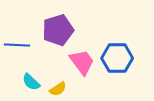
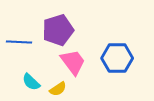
blue line: moved 2 px right, 3 px up
pink trapezoid: moved 9 px left
